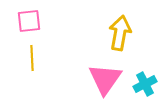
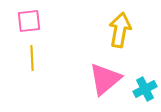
yellow arrow: moved 3 px up
pink triangle: rotated 15 degrees clockwise
cyan cross: moved 5 px down
